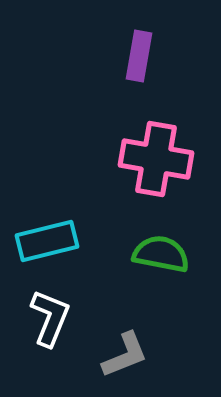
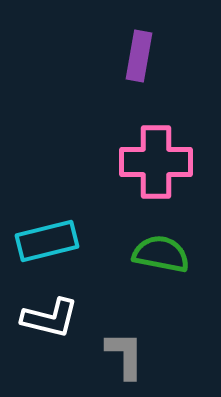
pink cross: moved 3 px down; rotated 10 degrees counterclockwise
white L-shape: rotated 82 degrees clockwise
gray L-shape: rotated 68 degrees counterclockwise
